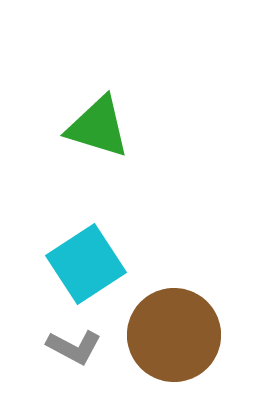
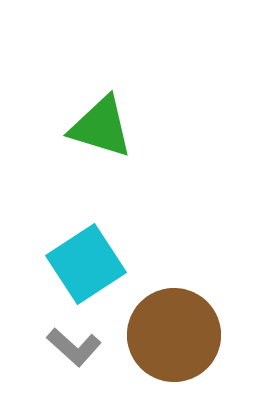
green triangle: moved 3 px right
gray L-shape: rotated 14 degrees clockwise
